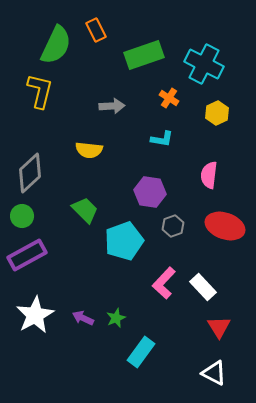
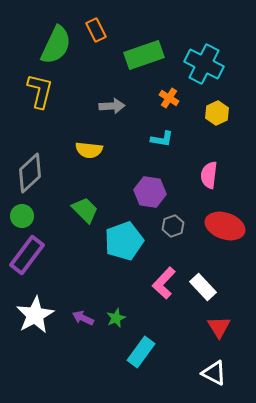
purple rectangle: rotated 24 degrees counterclockwise
